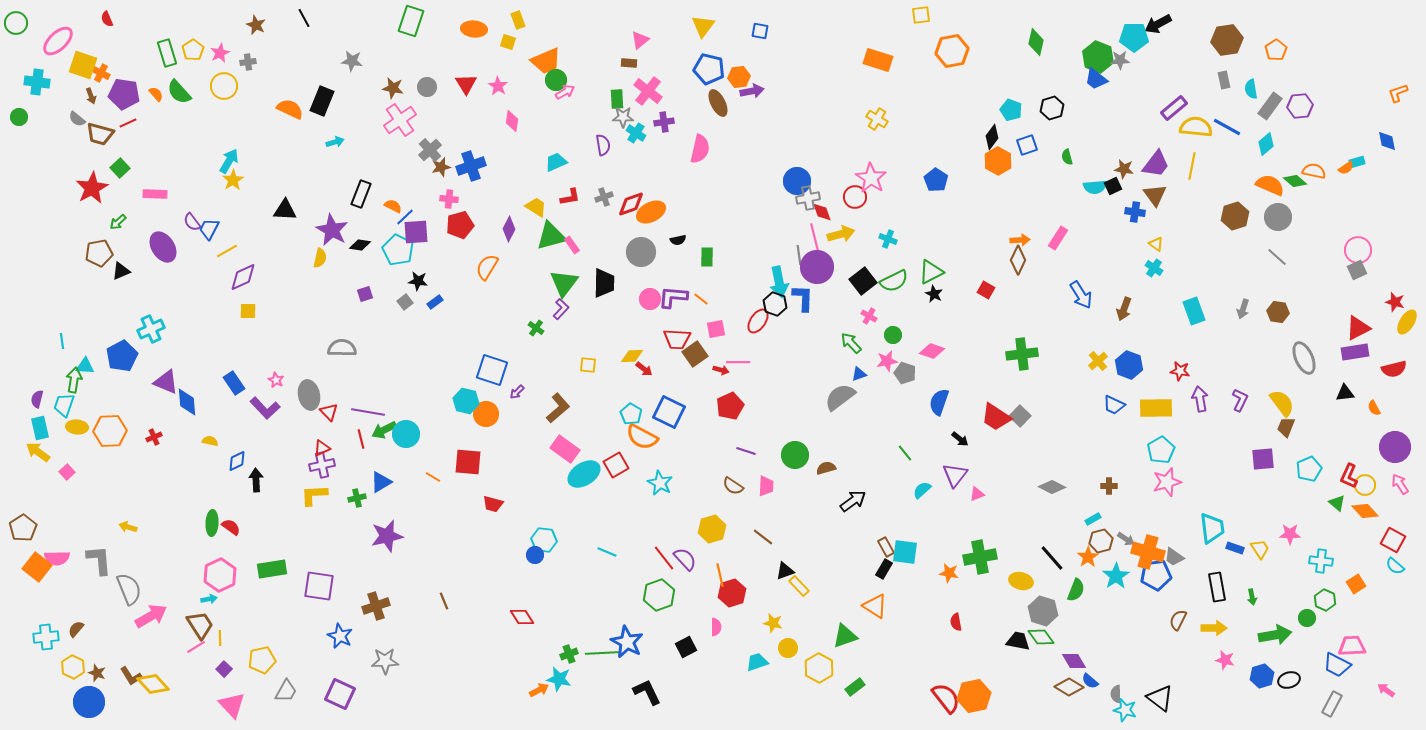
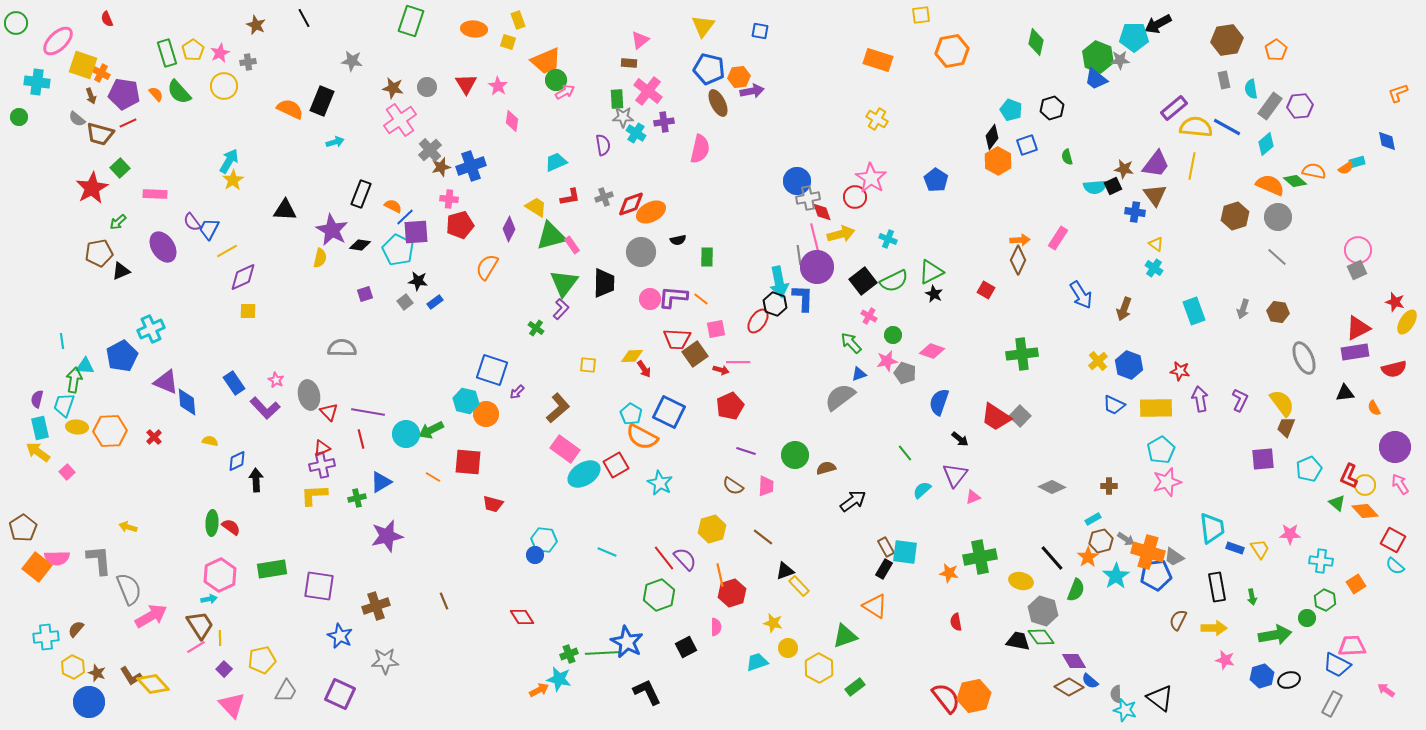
red arrow at (644, 369): rotated 18 degrees clockwise
green arrow at (384, 430): moved 47 px right
red cross at (154, 437): rotated 21 degrees counterclockwise
pink triangle at (977, 494): moved 4 px left, 3 px down
